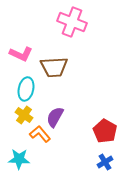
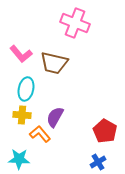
pink cross: moved 3 px right, 1 px down
pink L-shape: rotated 25 degrees clockwise
brown trapezoid: moved 4 px up; rotated 16 degrees clockwise
yellow cross: moved 2 px left; rotated 30 degrees counterclockwise
blue cross: moved 7 px left
